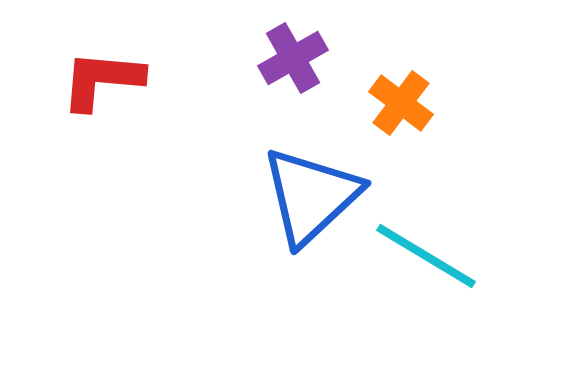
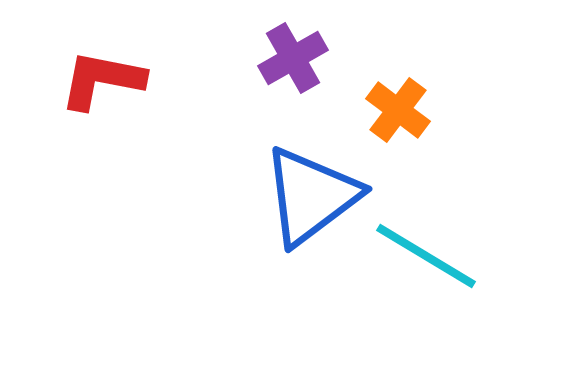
red L-shape: rotated 6 degrees clockwise
orange cross: moved 3 px left, 7 px down
blue triangle: rotated 6 degrees clockwise
